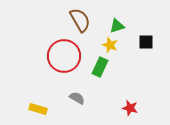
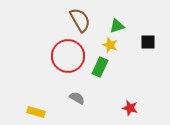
black square: moved 2 px right
red circle: moved 4 px right
yellow rectangle: moved 2 px left, 3 px down
